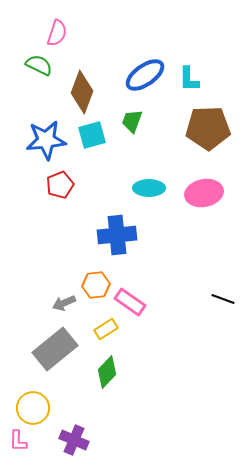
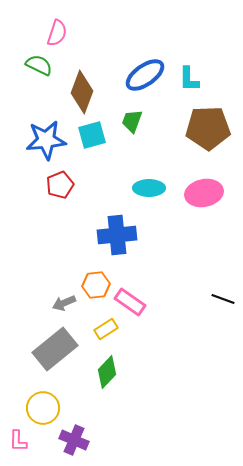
yellow circle: moved 10 px right
